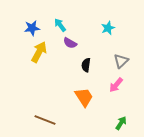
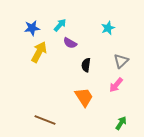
cyan arrow: rotated 80 degrees clockwise
